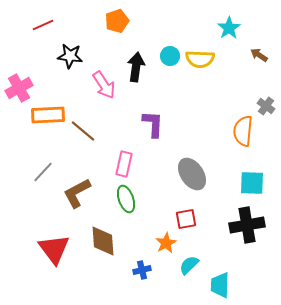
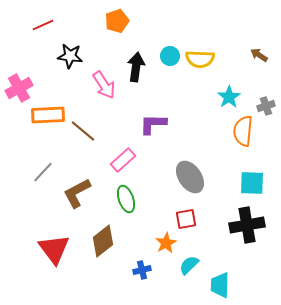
cyan star: moved 69 px down
gray cross: rotated 36 degrees clockwise
purple L-shape: rotated 92 degrees counterclockwise
pink rectangle: moved 1 px left, 4 px up; rotated 35 degrees clockwise
gray ellipse: moved 2 px left, 3 px down
brown diamond: rotated 56 degrees clockwise
